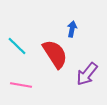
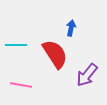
blue arrow: moved 1 px left, 1 px up
cyan line: moved 1 px left, 1 px up; rotated 45 degrees counterclockwise
purple arrow: moved 1 px down
